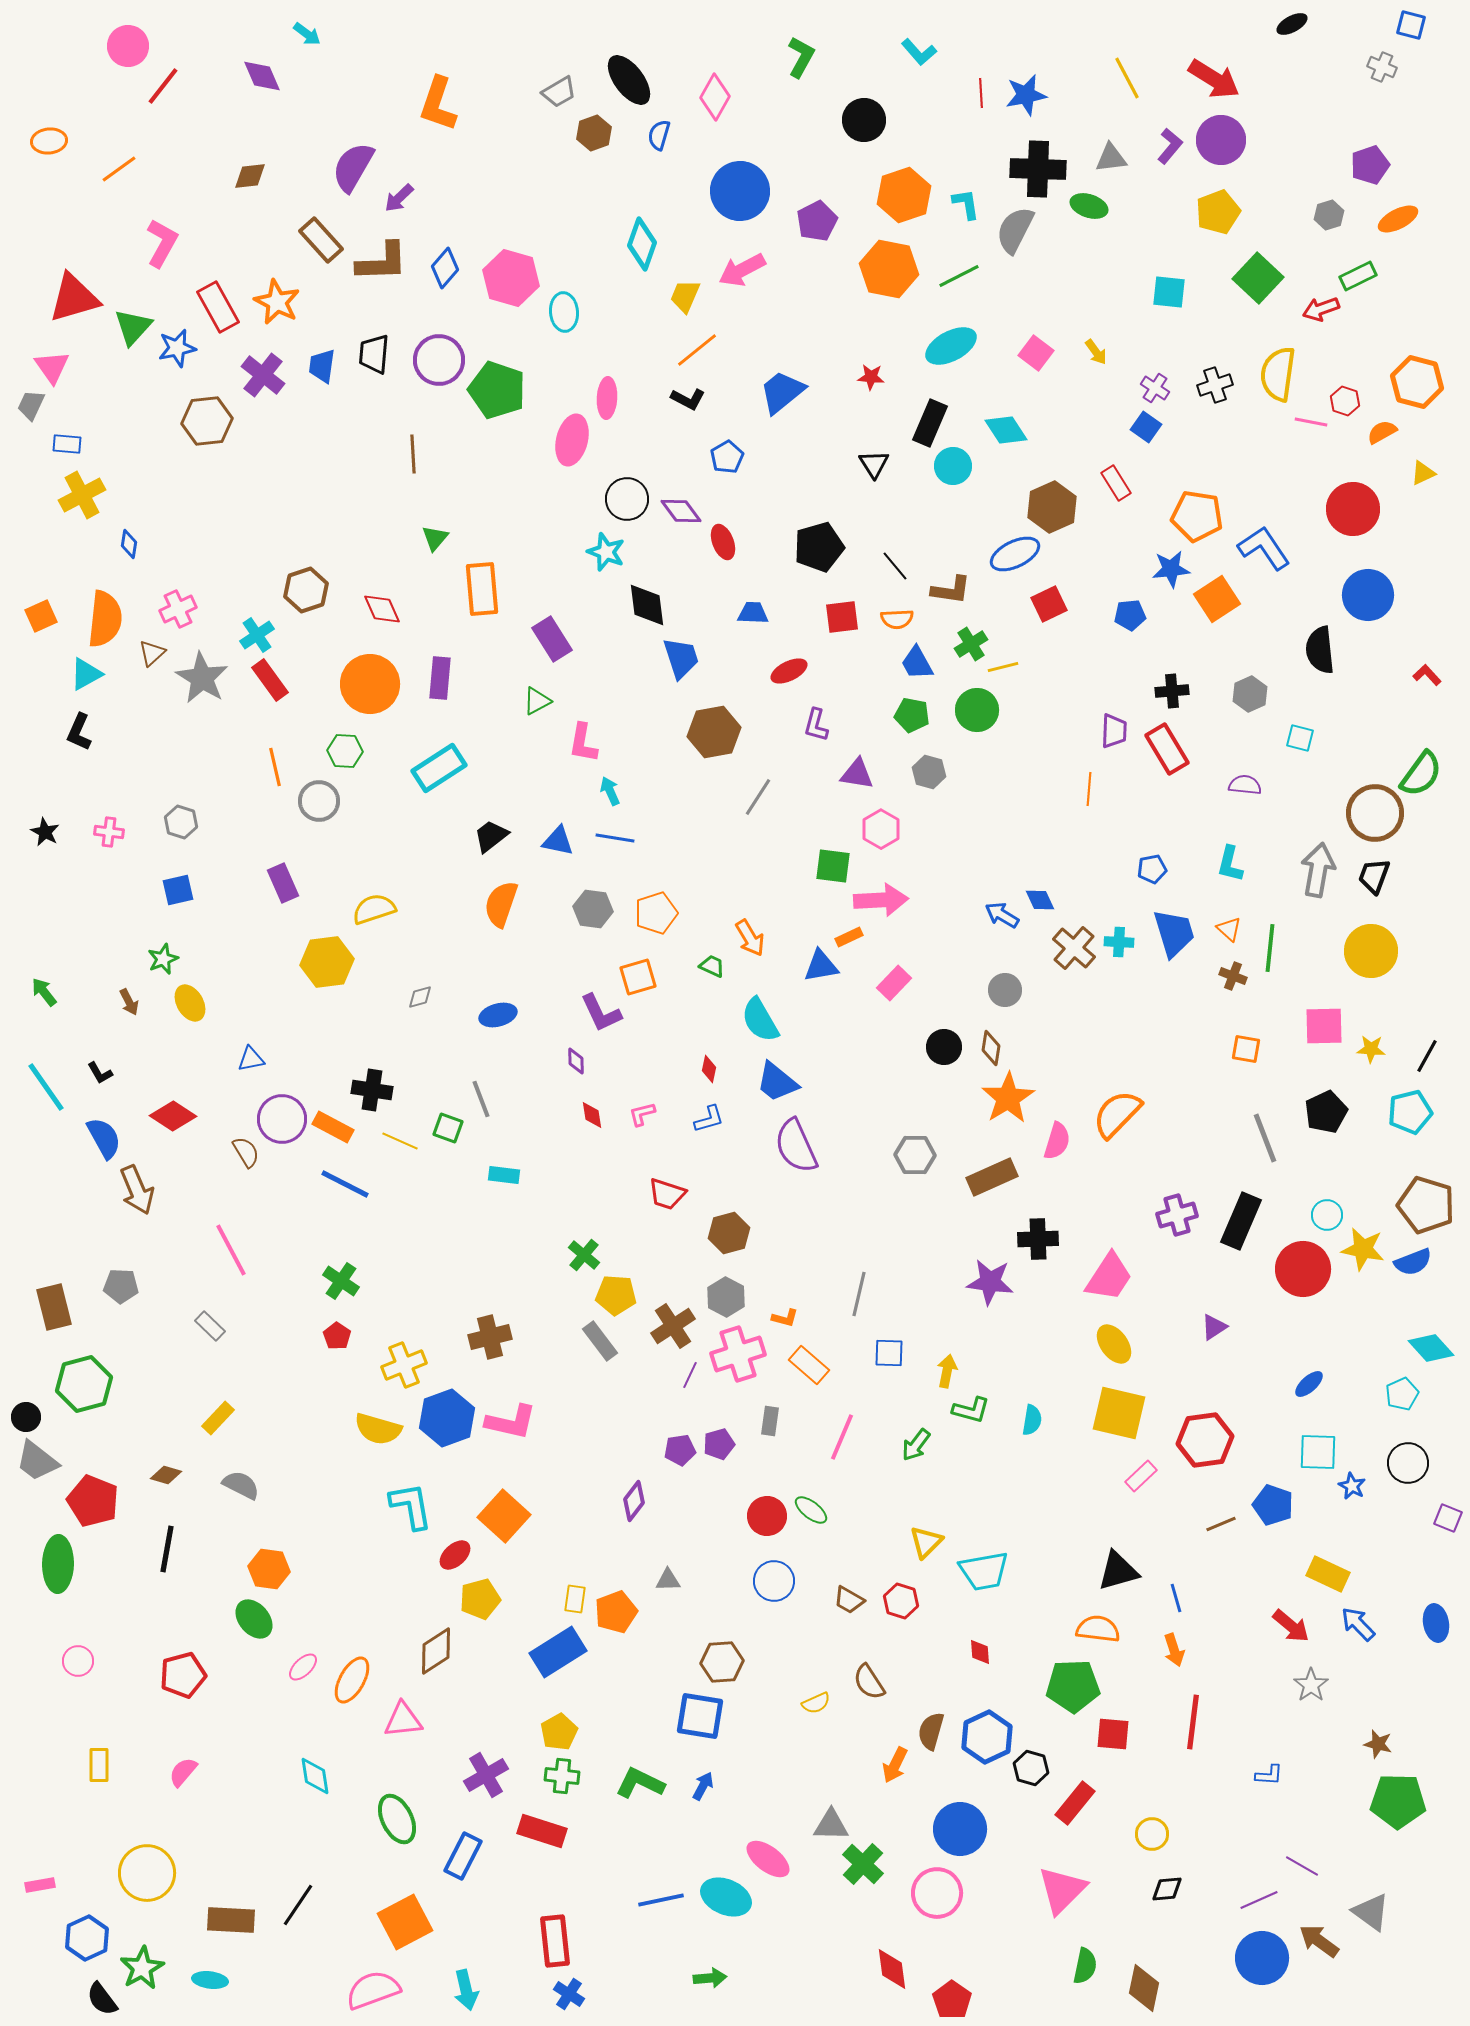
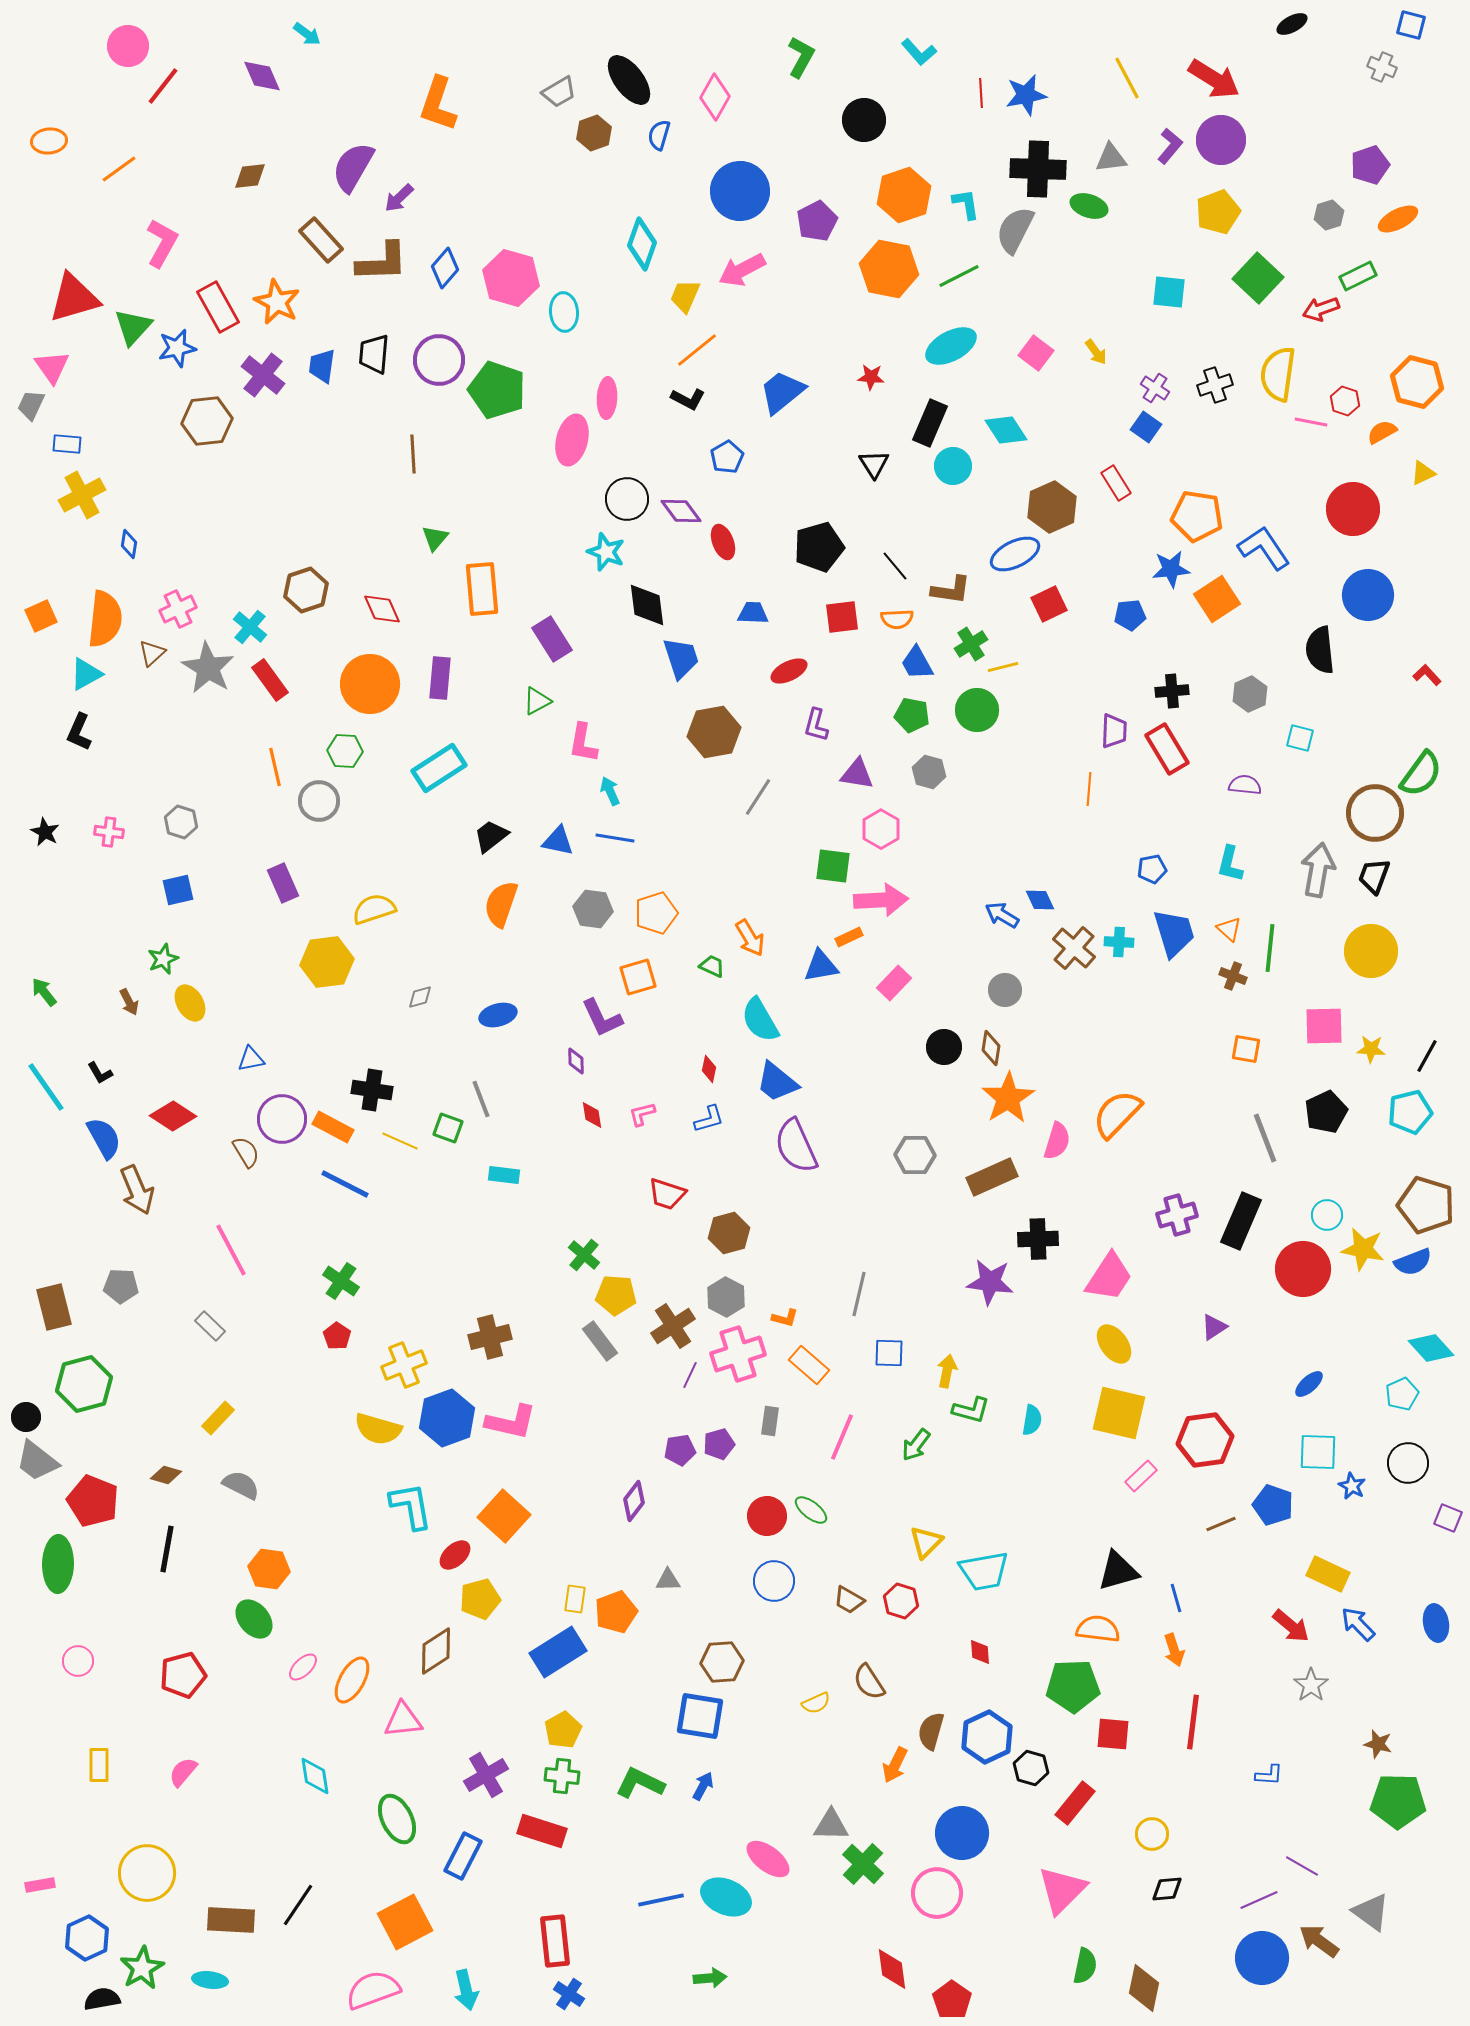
cyan cross at (257, 635): moved 7 px left, 8 px up; rotated 16 degrees counterclockwise
gray star at (202, 678): moved 6 px right, 10 px up
purple L-shape at (601, 1013): moved 1 px right, 5 px down
yellow pentagon at (559, 1732): moved 4 px right, 2 px up
blue circle at (960, 1829): moved 2 px right, 4 px down
black semicircle at (102, 1999): rotated 117 degrees clockwise
